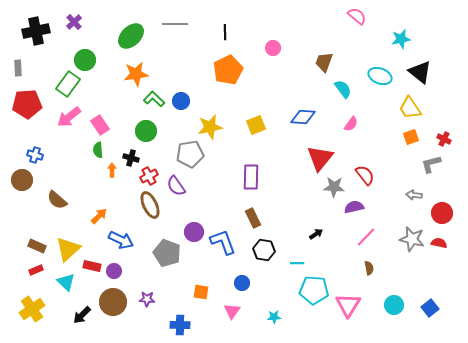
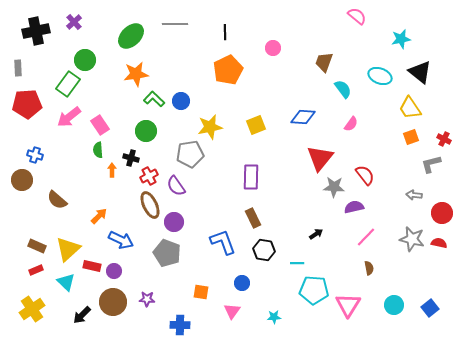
purple circle at (194, 232): moved 20 px left, 10 px up
